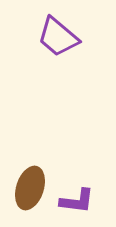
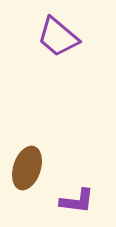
brown ellipse: moved 3 px left, 20 px up
